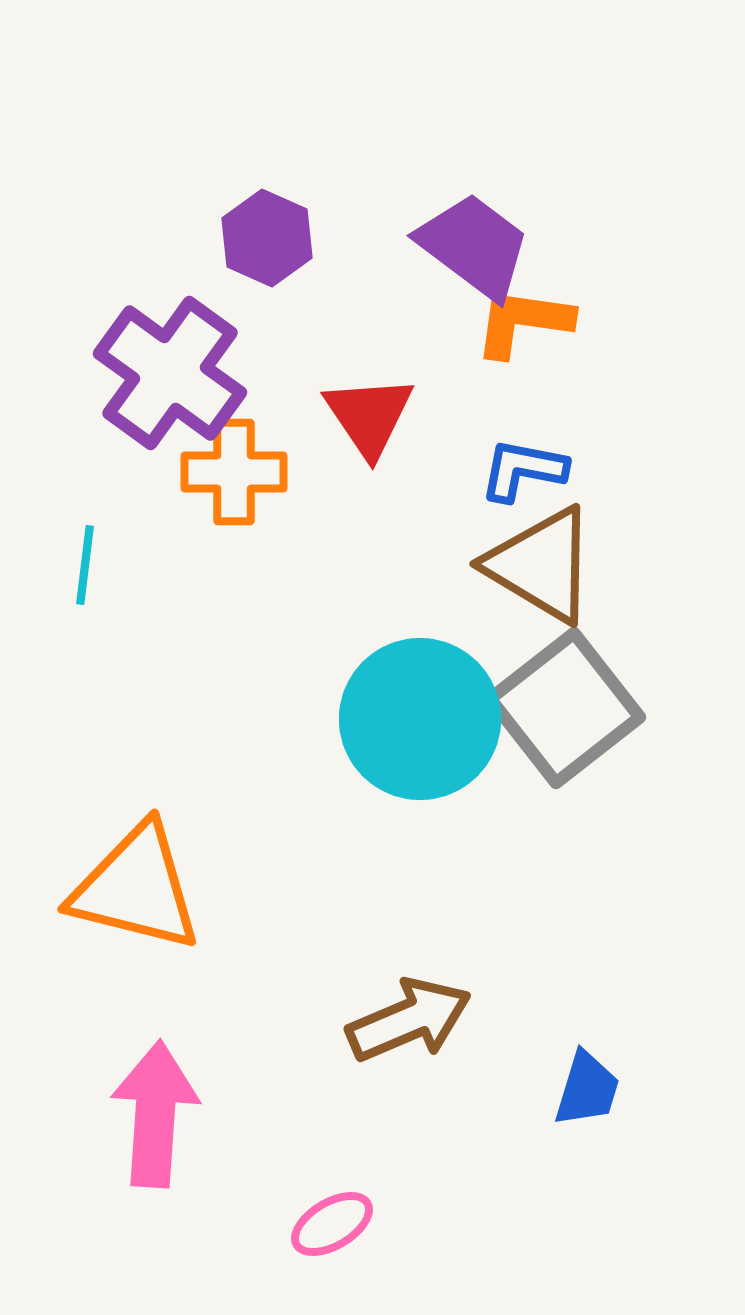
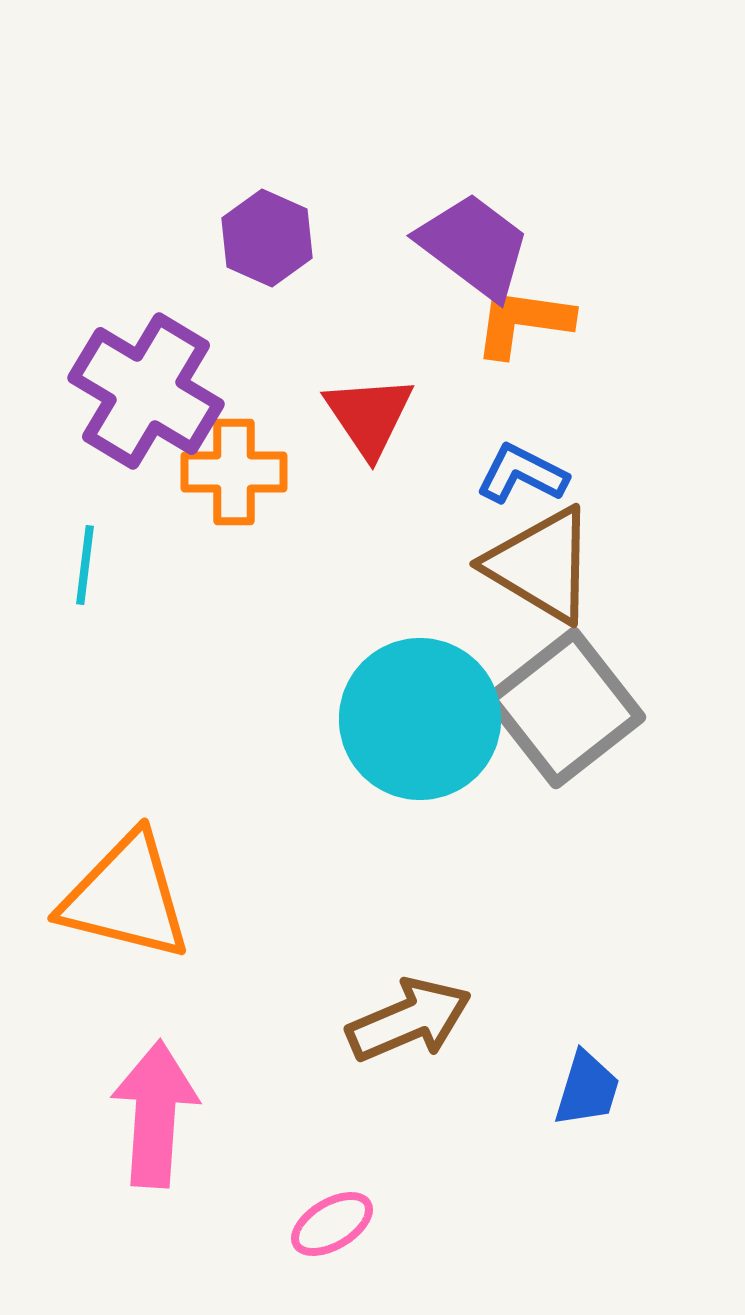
purple cross: moved 24 px left, 18 px down; rotated 5 degrees counterclockwise
blue L-shape: moved 1 px left, 4 px down; rotated 16 degrees clockwise
orange triangle: moved 10 px left, 9 px down
